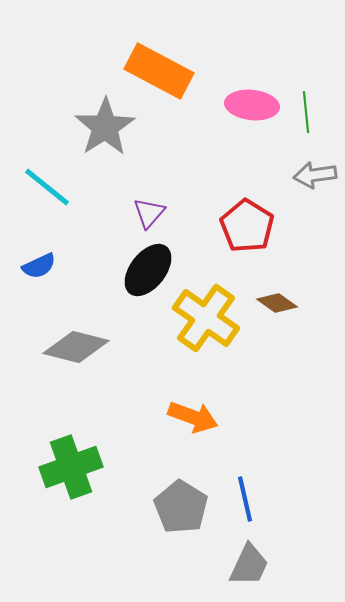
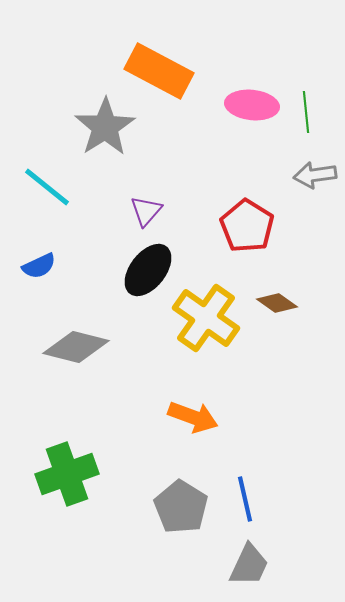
purple triangle: moved 3 px left, 2 px up
green cross: moved 4 px left, 7 px down
